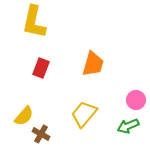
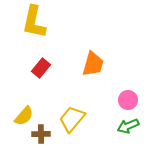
red rectangle: rotated 18 degrees clockwise
pink circle: moved 8 px left
yellow trapezoid: moved 12 px left, 5 px down
brown cross: rotated 30 degrees counterclockwise
